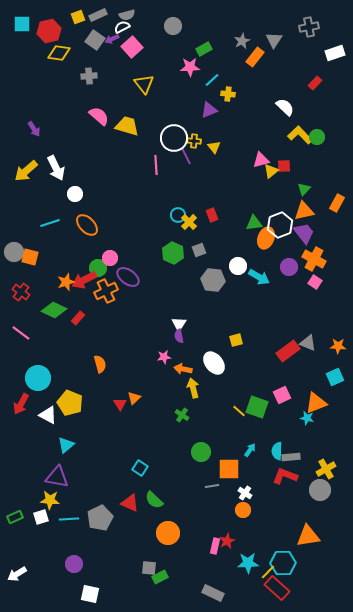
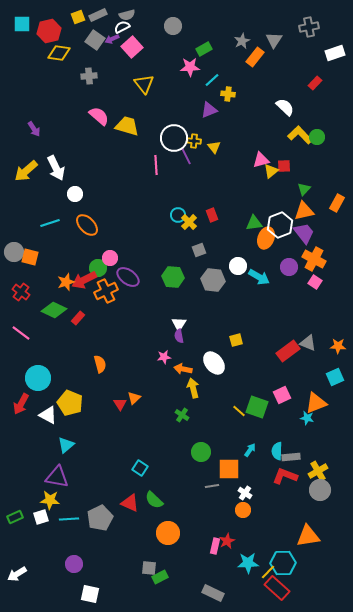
green hexagon at (173, 253): moved 24 px down; rotated 20 degrees counterclockwise
yellow cross at (326, 469): moved 8 px left, 2 px down
